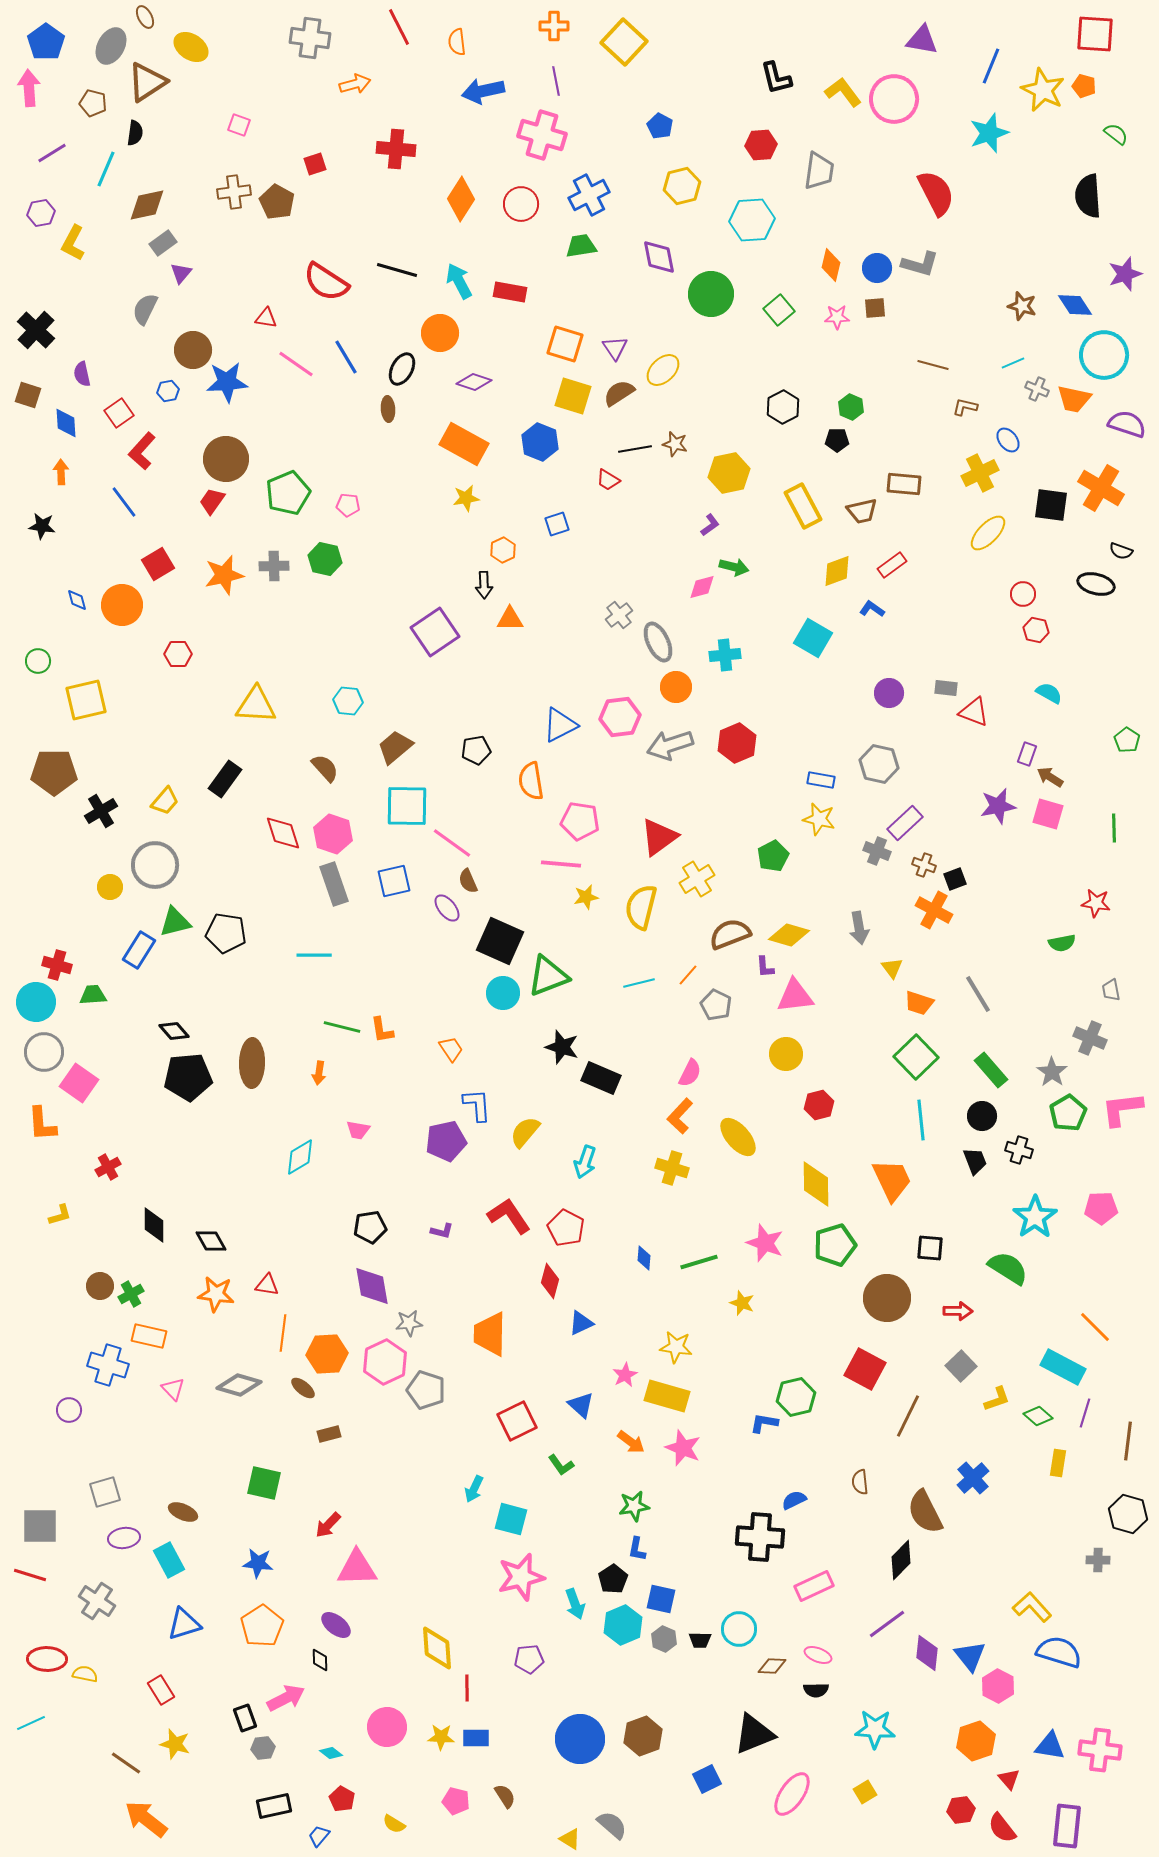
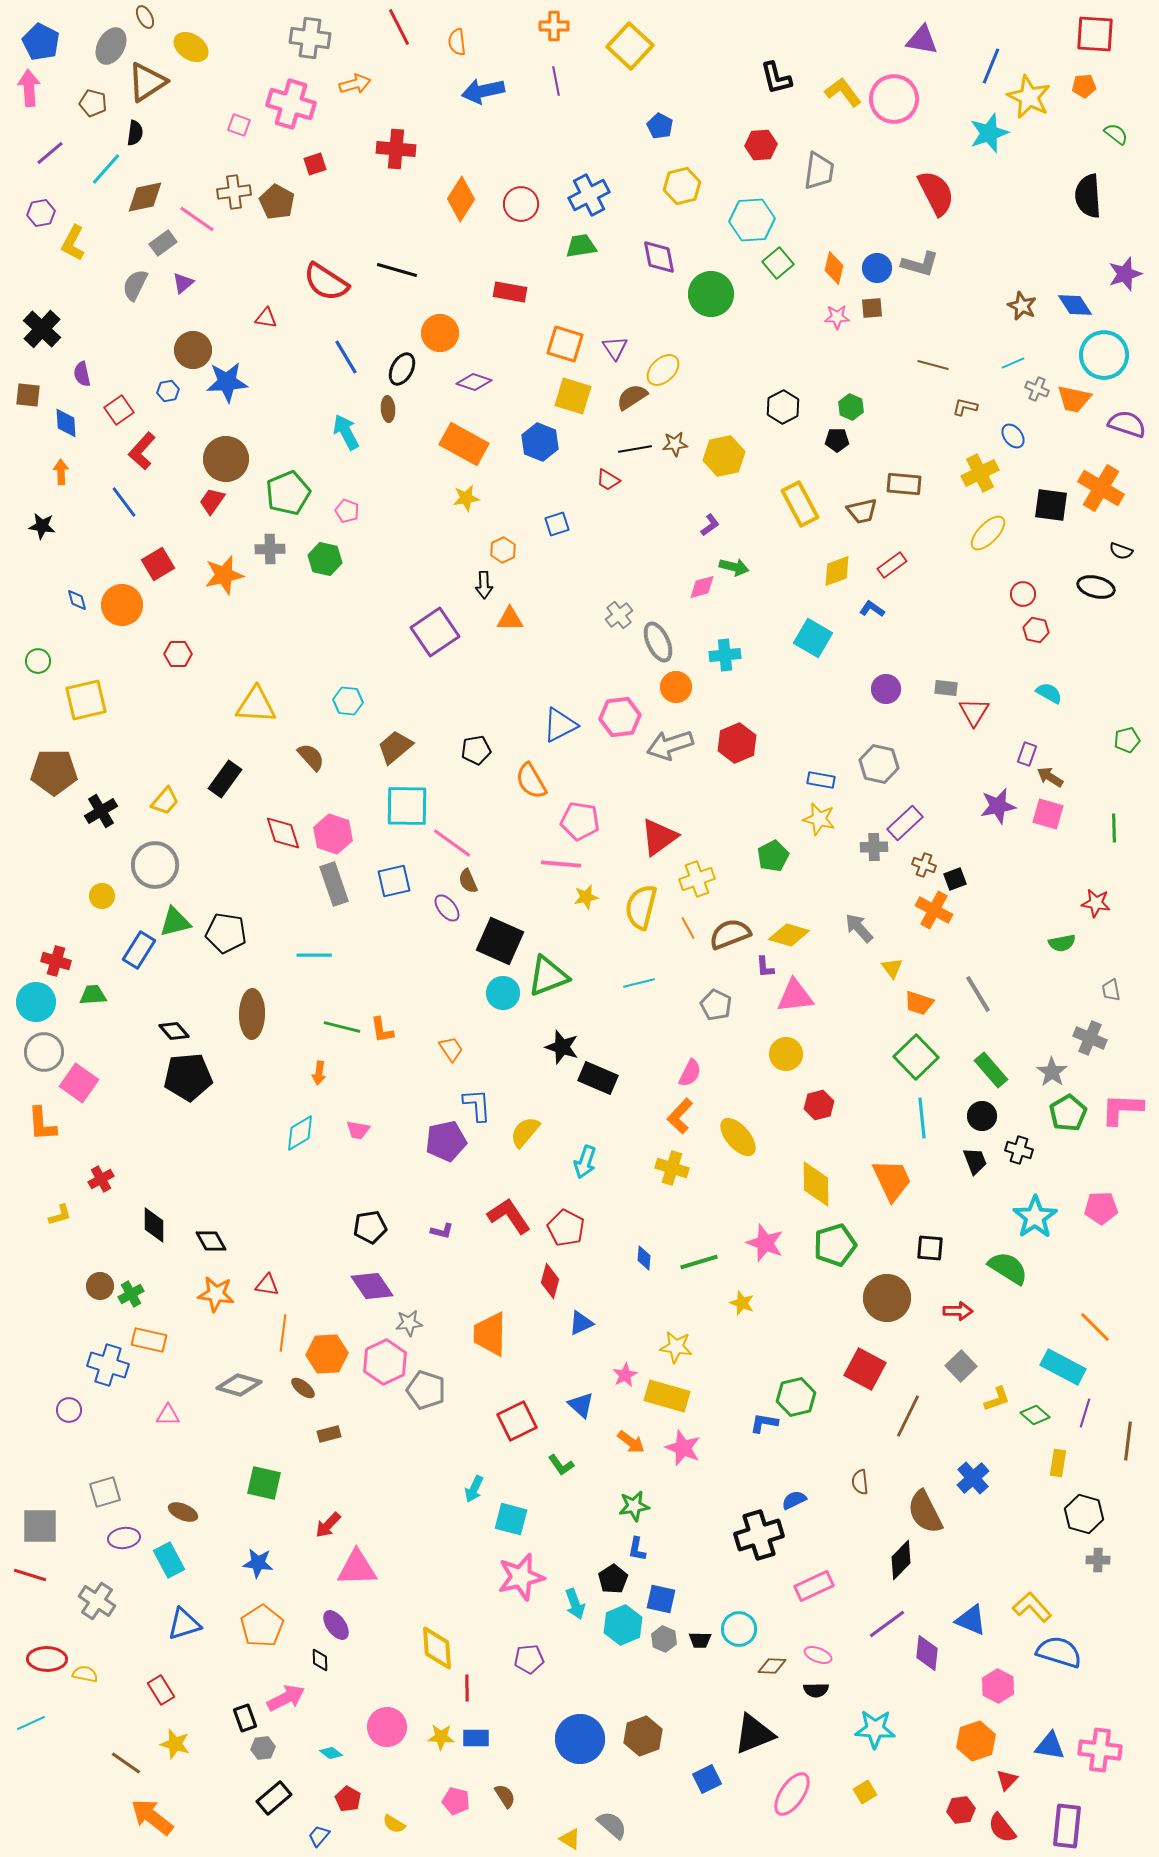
blue pentagon at (46, 42): moved 5 px left; rotated 9 degrees counterclockwise
yellow square at (624, 42): moved 6 px right, 4 px down
orange pentagon at (1084, 86): rotated 20 degrees counterclockwise
yellow star at (1043, 90): moved 14 px left, 7 px down
pink cross at (542, 135): moved 251 px left, 31 px up
purple line at (52, 153): moved 2 px left; rotated 8 degrees counterclockwise
cyan line at (106, 169): rotated 18 degrees clockwise
brown diamond at (147, 205): moved 2 px left, 8 px up
orange diamond at (831, 265): moved 3 px right, 3 px down
purple triangle at (181, 273): moved 2 px right, 10 px down; rotated 10 degrees clockwise
cyan arrow at (459, 281): moved 113 px left, 151 px down
brown star at (1022, 306): rotated 8 degrees clockwise
brown square at (875, 308): moved 3 px left
gray semicircle at (145, 309): moved 10 px left, 24 px up
green square at (779, 310): moved 1 px left, 47 px up
black cross at (36, 330): moved 6 px right, 1 px up
pink line at (296, 364): moved 99 px left, 145 px up
brown semicircle at (619, 393): moved 13 px right, 4 px down
brown square at (28, 395): rotated 12 degrees counterclockwise
red square at (119, 413): moved 3 px up
blue ellipse at (1008, 440): moved 5 px right, 4 px up
brown star at (675, 444): rotated 20 degrees counterclockwise
yellow hexagon at (729, 473): moved 5 px left, 17 px up
pink pentagon at (348, 505): moved 1 px left, 6 px down; rotated 15 degrees clockwise
yellow rectangle at (803, 506): moved 3 px left, 2 px up
gray cross at (274, 566): moved 4 px left, 17 px up
black ellipse at (1096, 584): moved 3 px down
purple circle at (889, 693): moved 3 px left, 4 px up
red triangle at (974, 712): rotated 40 degrees clockwise
green pentagon at (1127, 740): rotated 25 degrees clockwise
brown semicircle at (325, 768): moved 14 px left, 11 px up
orange semicircle at (531, 781): rotated 21 degrees counterclockwise
gray cross at (877, 851): moved 3 px left, 4 px up; rotated 24 degrees counterclockwise
yellow cross at (697, 879): rotated 12 degrees clockwise
yellow circle at (110, 887): moved 8 px left, 9 px down
gray arrow at (859, 928): rotated 148 degrees clockwise
red cross at (57, 965): moved 1 px left, 4 px up
orange line at (688, 975): moved 47 px up; rotated 70 degrees counterclockwise
brown ellipse at (252, 1063): moved 49 px up
black rectangle at (601, 1078): moved 3 px left
pink L-shape at (1122, 1109): rotated 9 degrees clockwise
cyan line at (921, 1120): moved 1 px right, 2 px up
cyan diamond at (300, 1157): moved 24 px up
red cross at (108, 1167): moved 7 px left, 12 px down
purple diamond at (372, 1286): rotated 24 degrees counterclockwise
orange rectangle at (149, 1336): moved 4 px down
pink triangle at (173, 1389): moved 5 px left, 26 px down; rotated 45 degrees counterclockwise
green diamond at (1038, 1416): moved 3 px left, 1 px up
black hexagon at (1128, 1514): moved 44 px left
black cross at (760, 1537): moved 1 px left, 2 px up; rotated 21 degrees counterclockwise
purple ellipse at (336, 1625): rotated 16 degrees clockwise
blue triangle at (970, 1656): moved 1 px right, 36 px up; rotated 28 degrees counterclockwise
red triangle at (1009, 1779): moved 2 px left, 1 px down; rotated 25 degrees clockwise
red pentagon at (342, 1799): moved 6 px right
black rectangle at (274, 1806): moved 8 px up; rotated 28 degrees counterclockwise
orange arrow at (146, 1819): moved 6 px right, 2 px up
